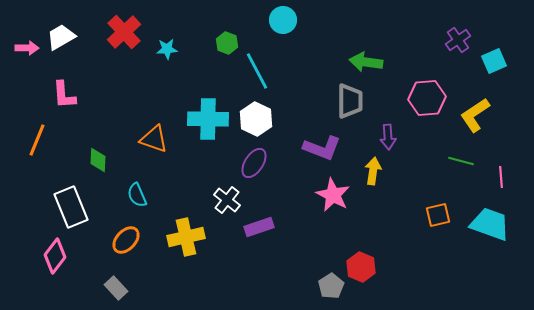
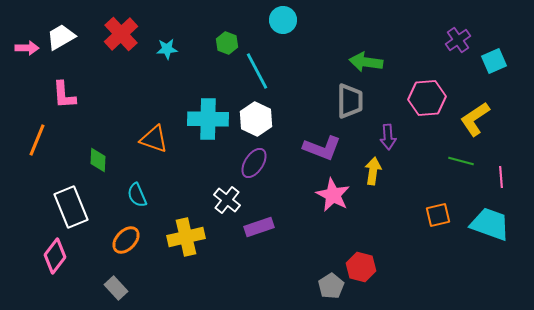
red cross: moved 3 px left, 2 px down
yellow L-shape: moved 4 px down
red hexagon: rotated 8 degrees counterclockwise
